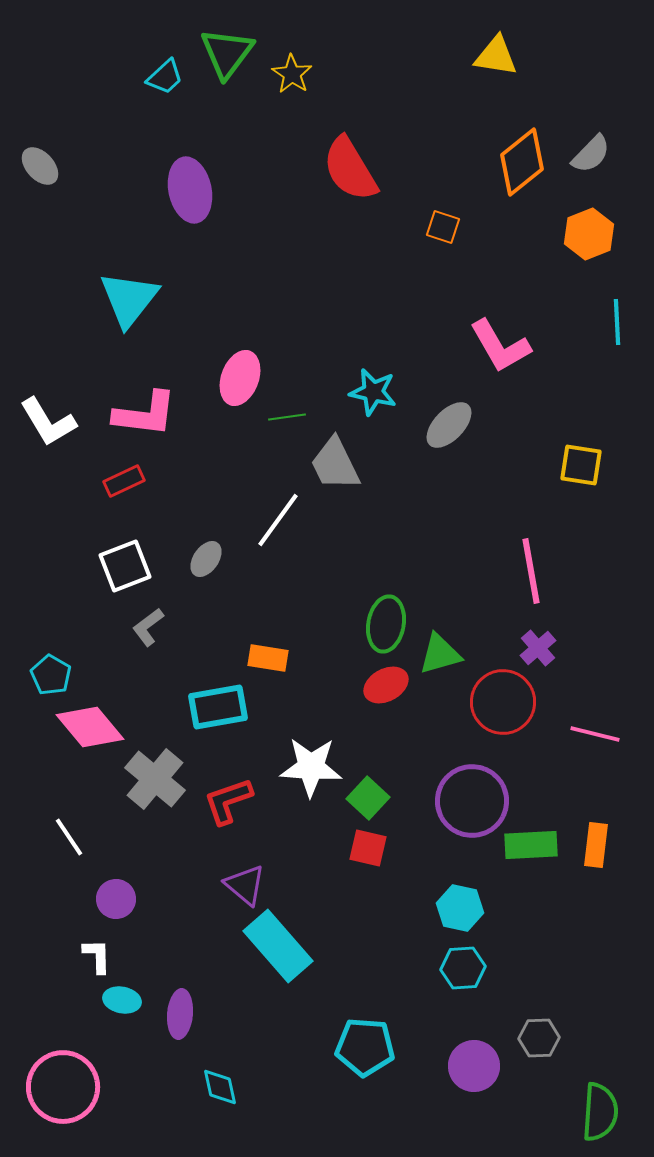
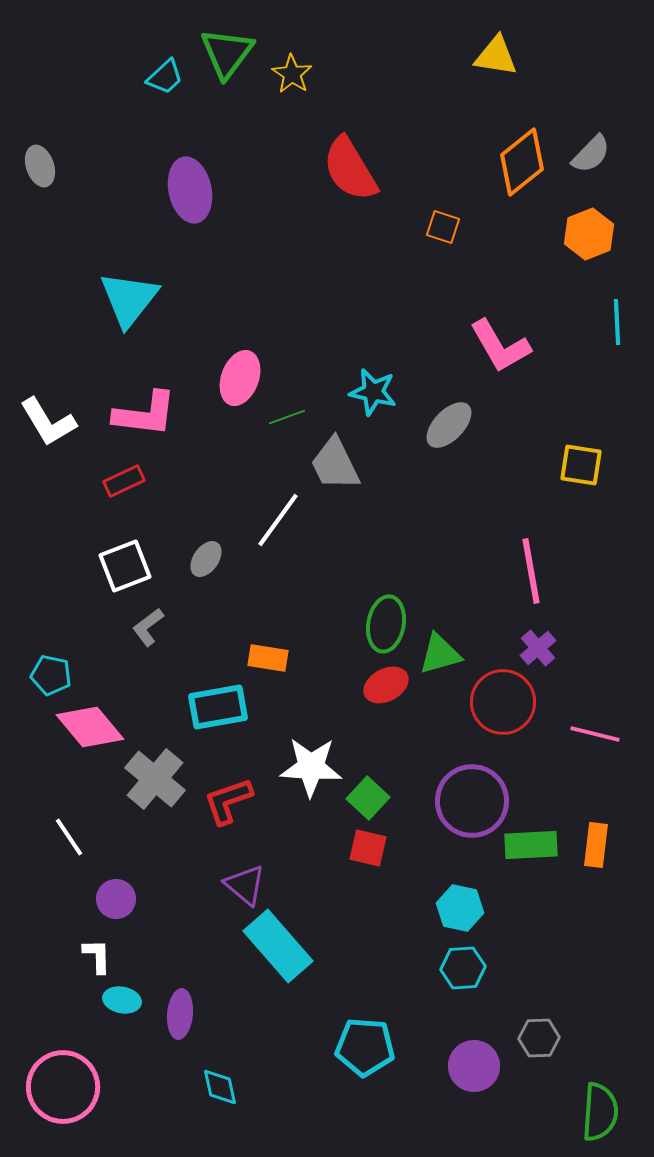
gray ellipse at (40, 166): rotated 24 degrees clockwise
green line at (287, 417): rotated 12 degrees counterclockwise
cyan pentagon at (51, 675): rotated 18 degrees counterclockwise
